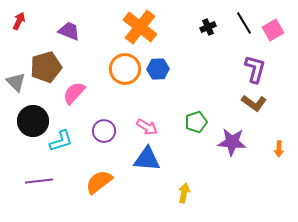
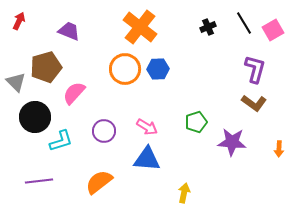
black circle: moved 2 px right, 4 px up
